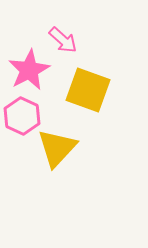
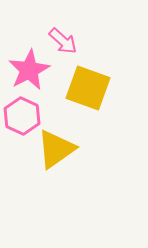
pink arrow: moved 1 px down
yellow square: moved 2 px up
yellow triangle: moved 1 px left, 1 px down; rotated 12 degrees clockwise
